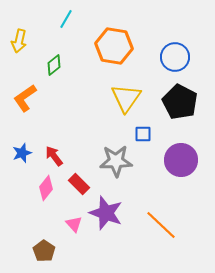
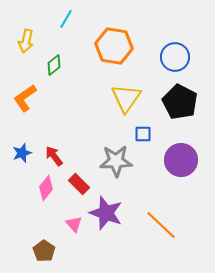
yellow arrow: moved 7 px right
